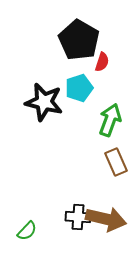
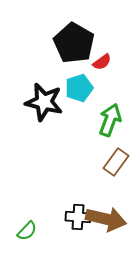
black pentagon: moved 5 px left, 3 px down
red semicircle: rotated 36 degrees clockwise
brown rectangle: rotated 60 degrees clockwise
